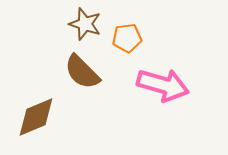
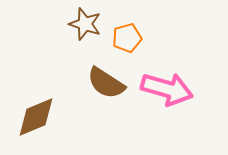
orange pentagon: rotated 8 degrees counterclockwise
brown semicircle: moved 24 px right, 11 px down; rotated 12 degrees counterclockwise
pink arrow: moved 4 px right, 4 px down
